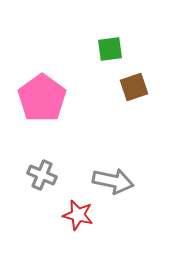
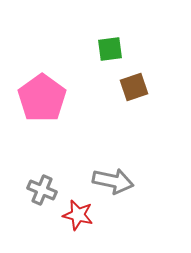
gray cross: moved 15 px down
